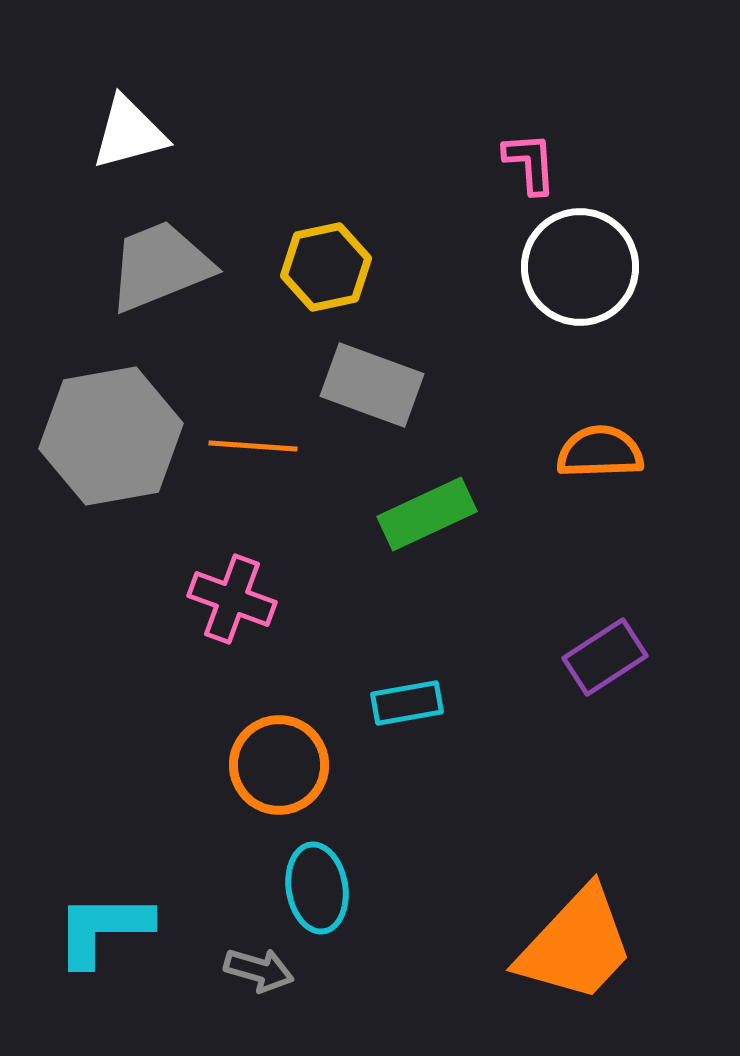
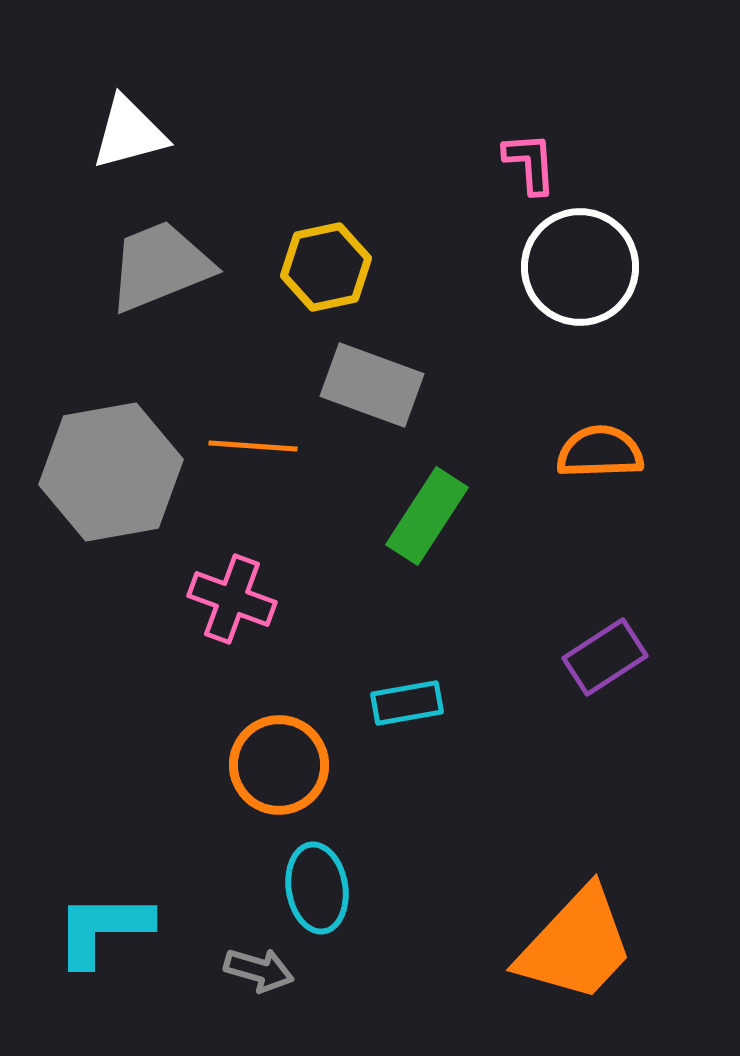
gray hexagon: moved 36 px down
green rectangle: moved 2 px down; rotated 32 degrees counterclockwise
